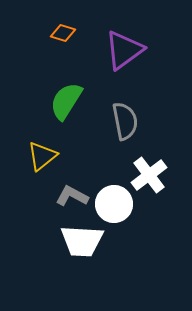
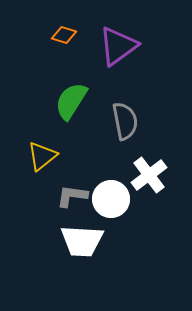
orange diamond: moved 1 px right, 2 px down
purple triangle: moved 6 px left, 4 px up
green semicircle: moved 5 px right
gray L-shape: rotated 20 degrees counterclockwise
white circle: moved 3 px left, 5 px up
